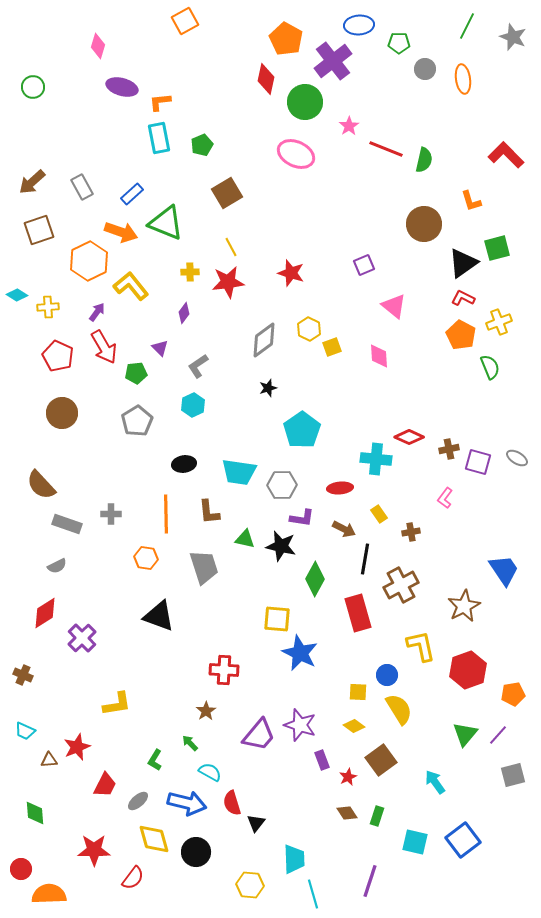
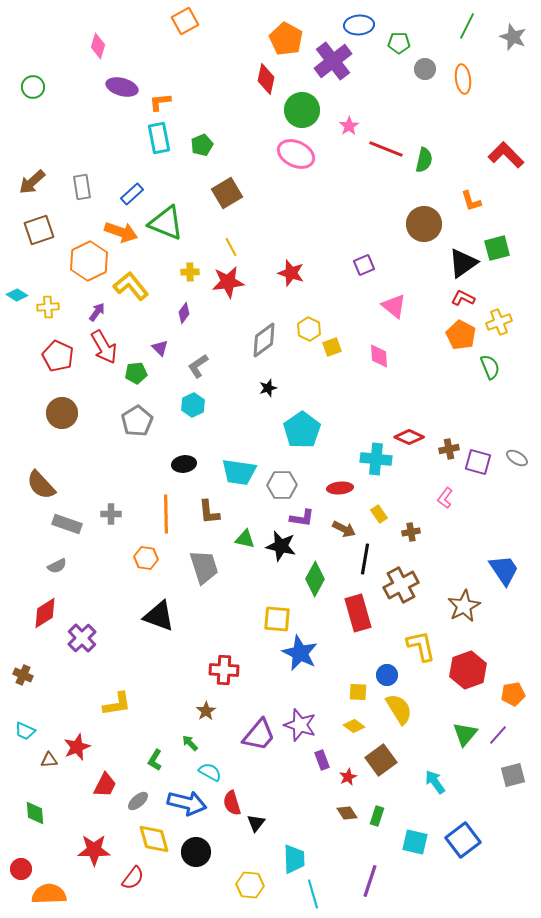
green circle at (305, 102): moved 3 px left, 8 px down
gray rectangle at (82, 187): rotated 20 degrees clockwise
